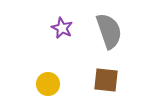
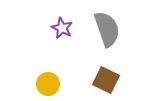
gray semicircle: moved 2 px left, 2 px up
brown square: rotated 20 degrees clockwise
